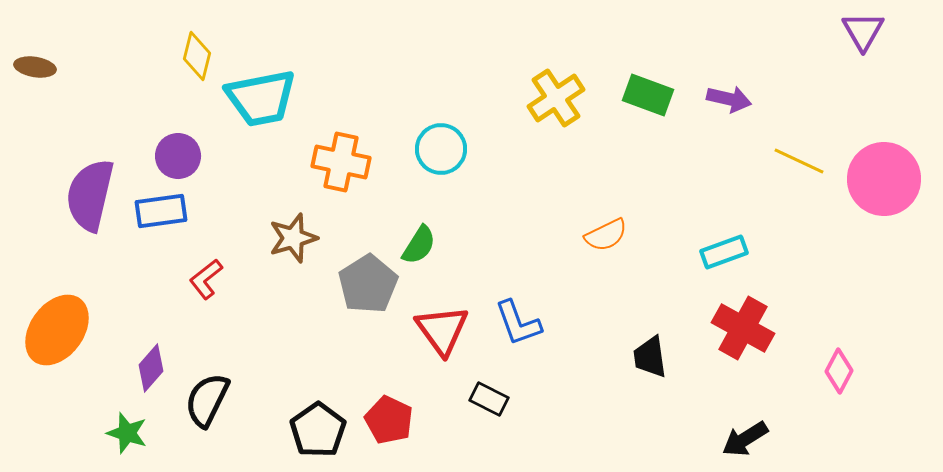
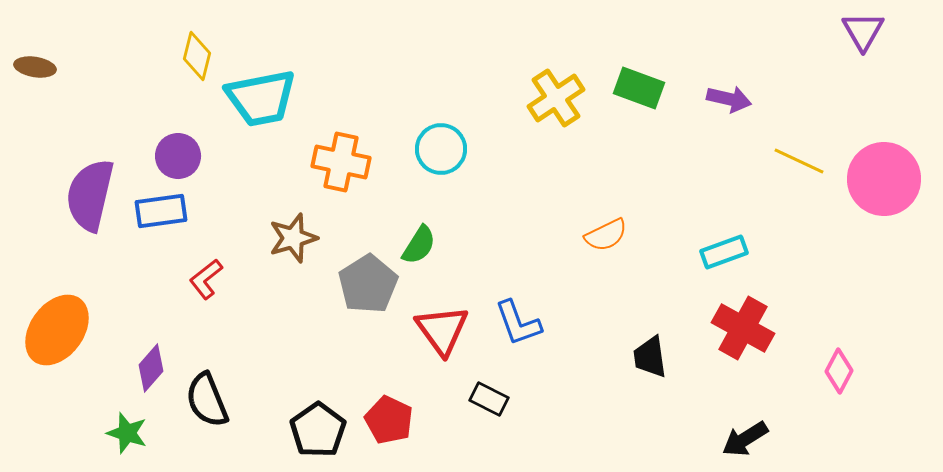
green rectangle: moved 9 px left, 7 px up
black semicircle: rotated 48 degrees counterclockwise
